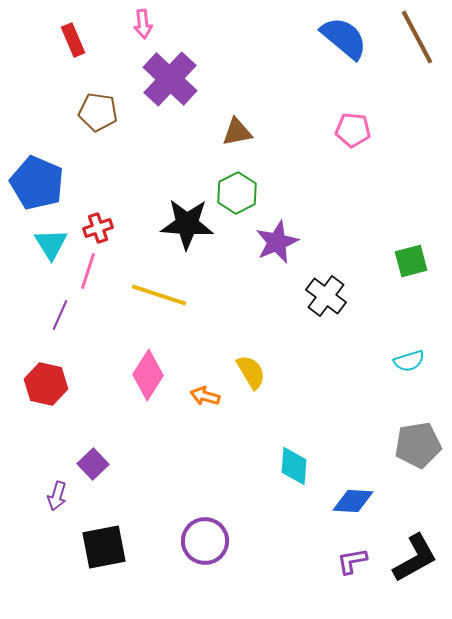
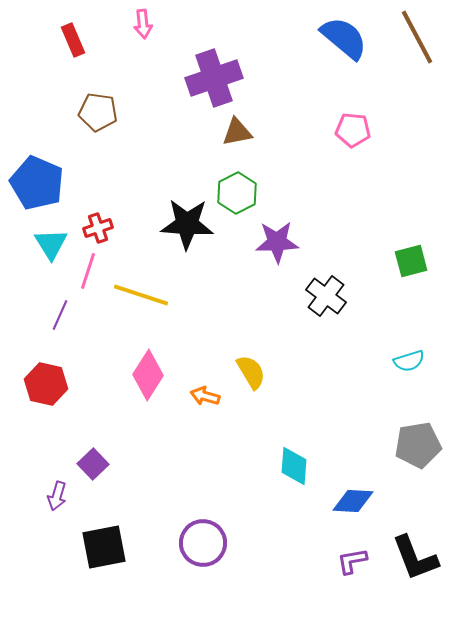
purple cross: moved 44 px right, 1 px up; rotated 28 degrees clockwise
purple star: rotated 21 degrees clockwise
yellow line: moved 18 px left
purple circle: moved 2 px left, 2 px down
black L-shape: rotated 98 degrees clockwise
